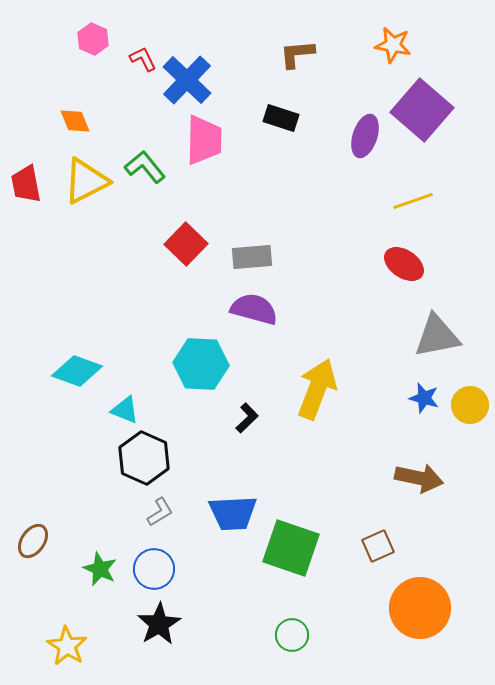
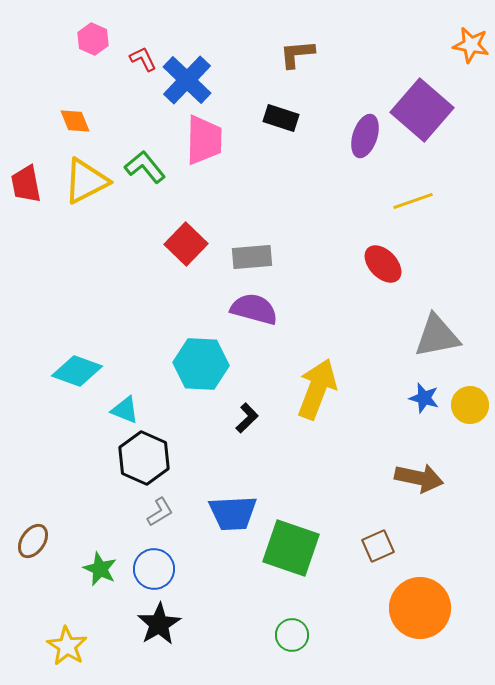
orange star: moved 78 px right
red ellipse: moved 21 px left; rotated 12 degrees clockwise
